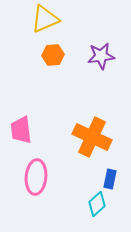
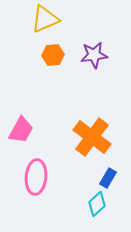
purple star: moved 7 px left, 1 px up
pink trapezoid: rotated 144 degrees counterclockwise
orange cross: rotated 12 degrees clockwise
blue rectangle: moved 2 px left, 1 px up; rotated 18 degrees clockwise
